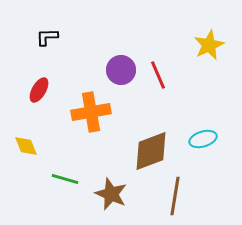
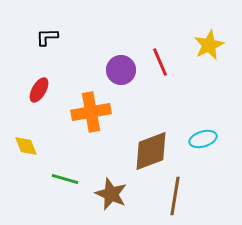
red line: moved 2 px right, 13 px up
